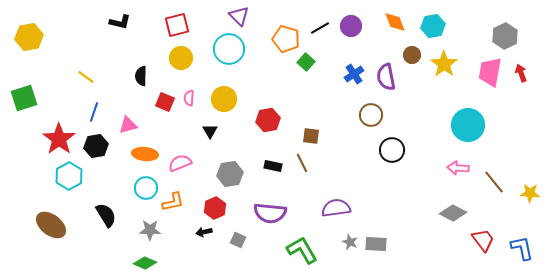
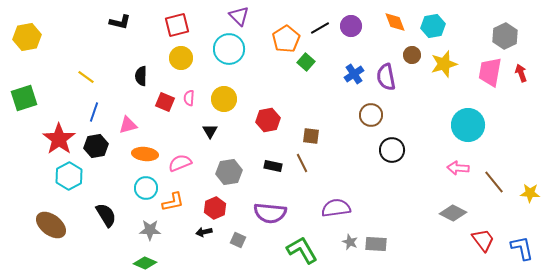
yellow hexagon at (29, 37): moved 2 px left
orange pentagon at (286, 39): rotated 24 degrees clockwise
yellow star at (444, 64): rotated 20 degrees clockwise
gray hexagon at (230, 174): moved 1 px left, 2 px up
